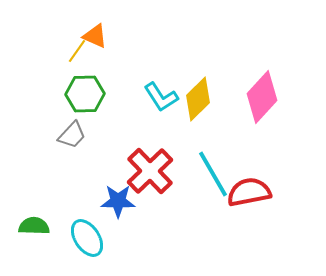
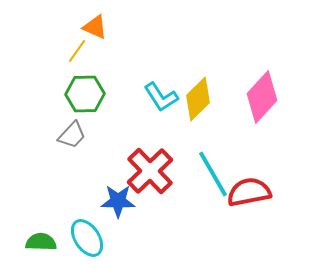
orange triangle: moved 9 px up
green semicircle: moved 7 px right, 16 px down
